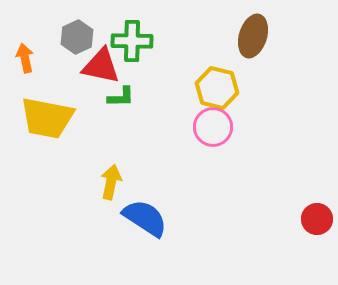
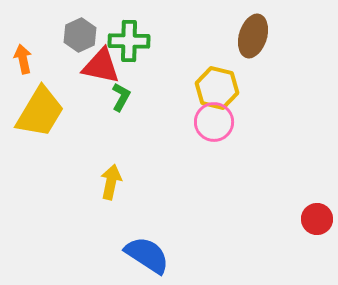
gray hexagon: moved 3 px right, 2 px up
green cross: moved 3 px left
orange arrow: moved 2 px left, 1 px down
green L-shape: rotated 60 degrees counterclockwise
yellow trapezoid: moved 7 px left, 6 px up; rotated 70 degrees counterclockwise
pink circle: moved 1 px right, 5 px up
blue semicircle: moved 2 px right, 37 px down
